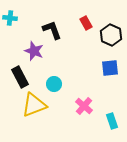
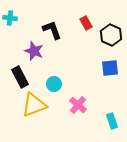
pink cross: moved 6 px left, 1 px up
